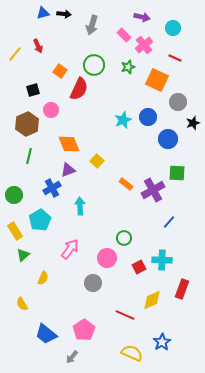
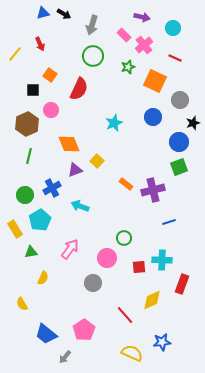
black arrow at (64, 14): rotated 24 degrees clockwise
red arrow at (38, 46): moved 2 px right, 2 px up
green circle at (94, 65): moved 1 px left, 9 px up
orange square at (60, 71): moved 10 px left, 4 px down
orange square at (157, 80): moved 2 px left, 1 px down
black square at (33, 90): rotated 16 degrees clockwise
gray circle at (178, 102): moved 2 px right, 2 px up
blue circle at (148, 117): moved 5 px right
cyan star at (123, 120): moved 9 px left, 3 px down
blue circle at (168, 139): moved 11 px right, 3 px down
purple triangle at (68, 170): moved 7 px right
green square at (177, 173): moved 2 px right, 6 px up; rotated 24 degrees counterclockwise
purple cross at (153, 190): rotated 15 degrees clockwise
green circle at (14, 195): moved 11 px right
cyan arrow at (80, 206): rotated 66 degrees counterclockwise
blue line at (169, 222): rotated 32 degrees clockwise
yellow rectangle at (15, 231): moved 2 px up
green triangle at (23, 255): moved 8 px right, 3 px up; rotated 32 degrees clockwise
red square at (139, 267): rotated 24 degrees clockwise
red rectangle at (182, 289): moved 5 px up
red line at (125, 315): rotated 24 degrees clockwise
blue star at (162, 342): rotated 24 degrees clockwise
gray arrow at (72, 357): moved 7 px left
